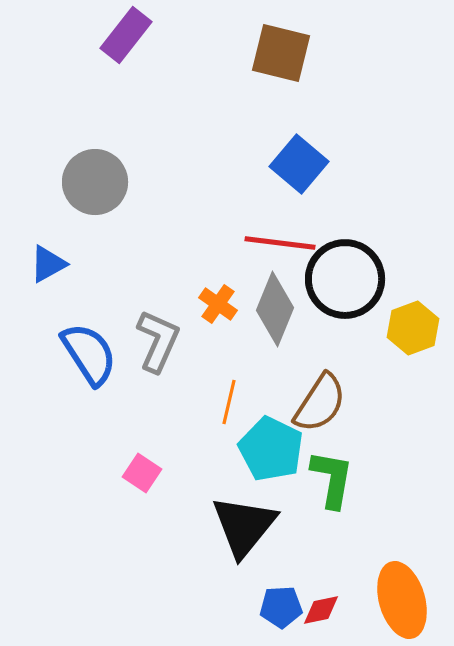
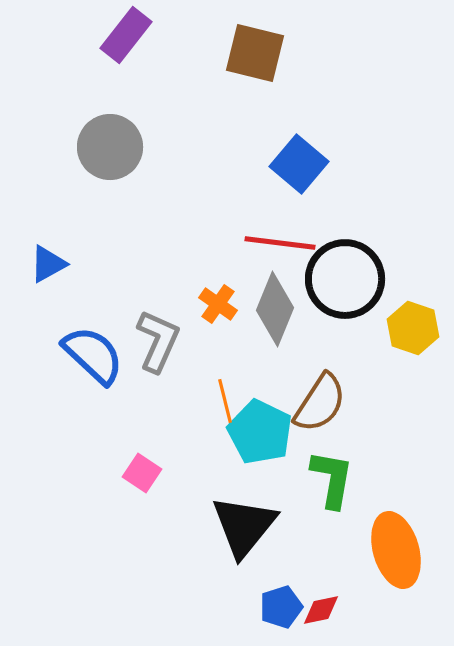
brown square: moved 26 px left
gray circle: moved 15 px right, 35 px up
yellow hexagon: rotated 21 degrees counterclockwise
blue semicircle: moved 4 px right, 1 px down; rotated 14 degrees counterclockwise
orange line: moved 4 px left, 1 px up; rotated 27 degrees counterclockwise
cyan pentagon: moved 11 px left, 17 px up
orange ellipse: moved 6 px left, 50 px up
blue pentagon: rotated 15 degrees counterclockwise
